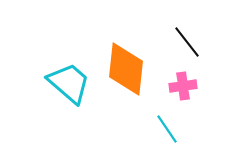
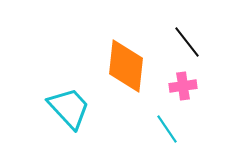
orange diamond: moved 3 px up
cyan trapezoid: moved 25 px down; rotated 6 degrees clockwise
